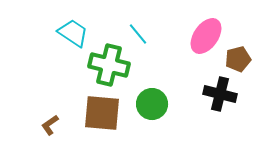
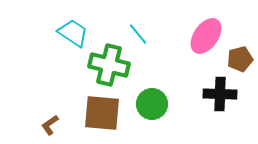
brown pentagon: moved 2 px right
black cross: rotated 12 degrees counterclockwise
